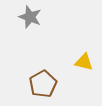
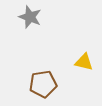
brown pentagon: rotated 20 degrees clockwise
